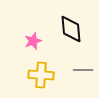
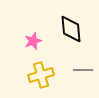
yellow cross: rotated 20 degrees counterclockwise
